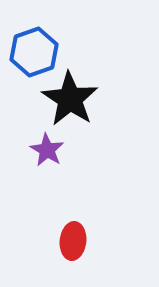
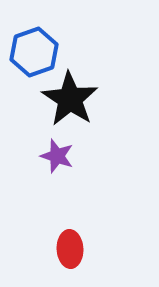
purple star: moved 10 px right, 6 px down; rotated 12 degrees counterclockwise
red ellipse: moved 3 px left, 8 px down; rotated 9 degrees counterclockwise
